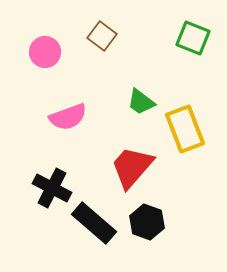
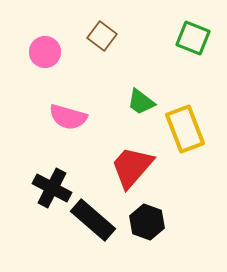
pink semicircle: rotated 36 degrees clockwise
black rectangle: moved 1 px left, 3 px up
